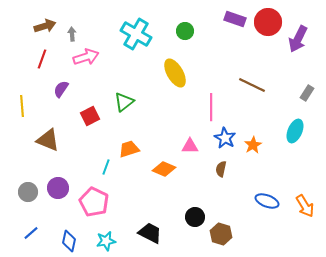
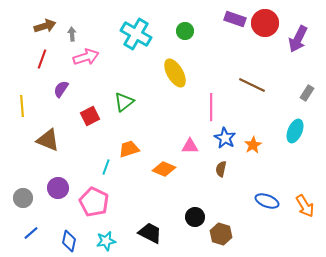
red circle: moved 3 px left, 1 px down
gray circle: moved 5 px left, 6 px down
